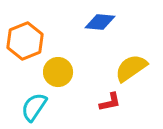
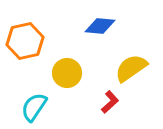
blue diamond: moved 4 px down
orange hexagon: rotated 9 degrees clockwise
yellow circle: moved 9 px right, 1 px down
red L-shape: rotated 30 degrees counterclockwise
